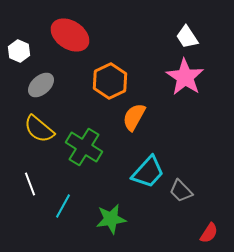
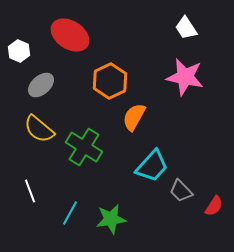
white trapezoid: moved 1 px left, 9 px up
pink star: rotated 21 degrees counterclockwise
cyan trapezoid: moved 4 px right, 6 px up
white line: moved 7 px down
cyan line: moved 7 px right, 7 px down
red semicircle: moved 5 px right, 27 px up
